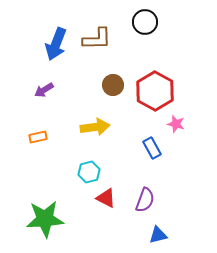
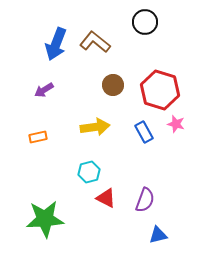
brown L-shape: moved 2 px left, 3 px down; rotated 140 degrees counterclockwise
red hexagon: moved 5 px right, 1 px up; rotated 12 degrees counterclockwise
blue rectangle: moved 8 px left, 16 px up
